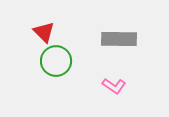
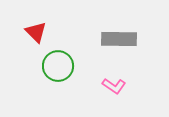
red triangle: moved 8 px left
green circle: moved 2 px right, 5 px down
